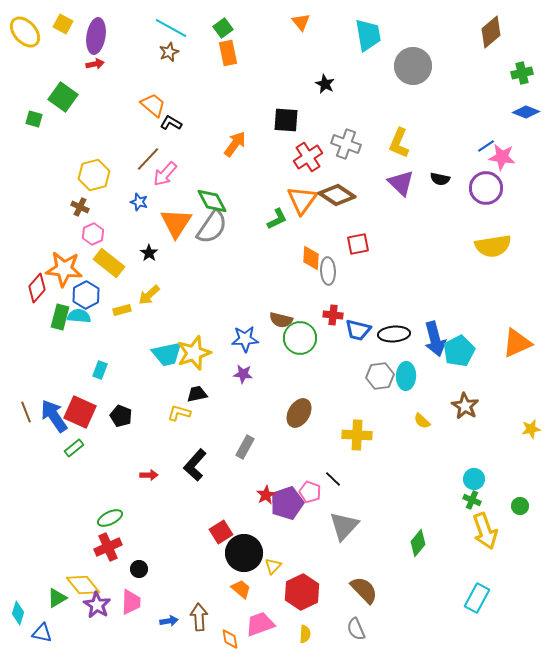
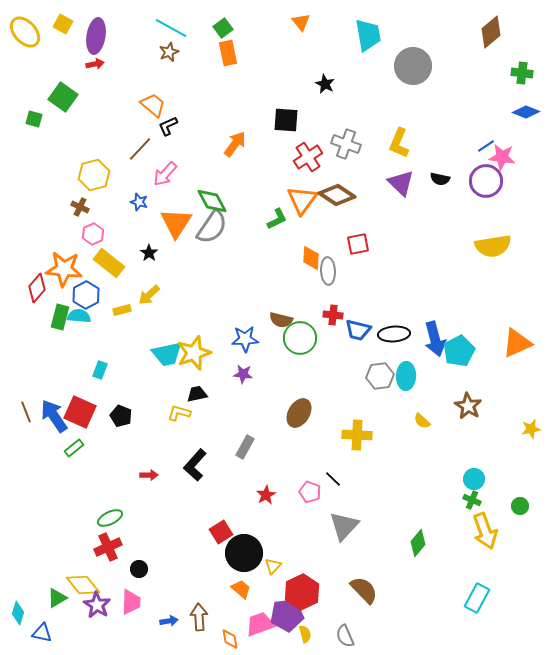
green cross at (522, 73): rotated 20 degrees clockwise
black L-shape at (171, 123): moved 3 px left, 3 px down; rotated 55 degrees counterclockwise
brown line at (148, 159): moved 8 px left, 10 px up
purple circle at (486, 188): moved 7 px up
brown star at (465, 406): moved 3 px right
purple pentagon at (287, 503): moved 112 px down; rotated 12 degrees clockwise
gray semicircle at (356, 629): moved 11 px left, 7 px down
yellow semicircle at (305, 634): rotated 18 degrees counterclockwise
